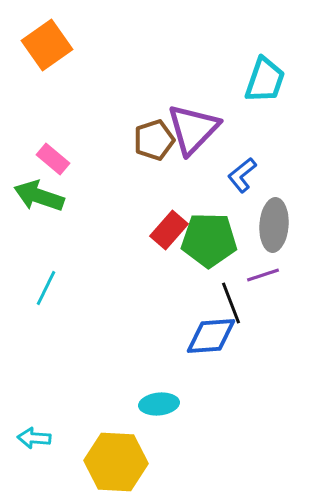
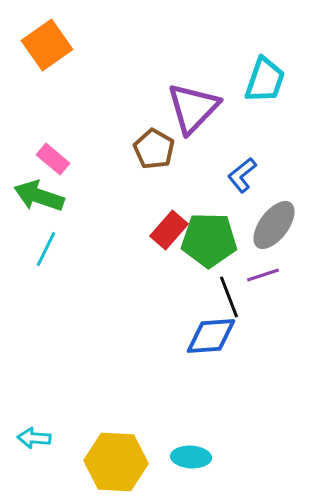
purple triangle: moved 21 px up
brown pentagon: moved 9 px down; rotated 24 degrees counterclockwise
gray ellipse: rotated 33 degrees clockwise
cyan line: moved 39 px up
black line: moved 2 px left, 6 px up
cyan ellipse: moved 32 px right, 53 px down; rotated 9 degrees clockwise
